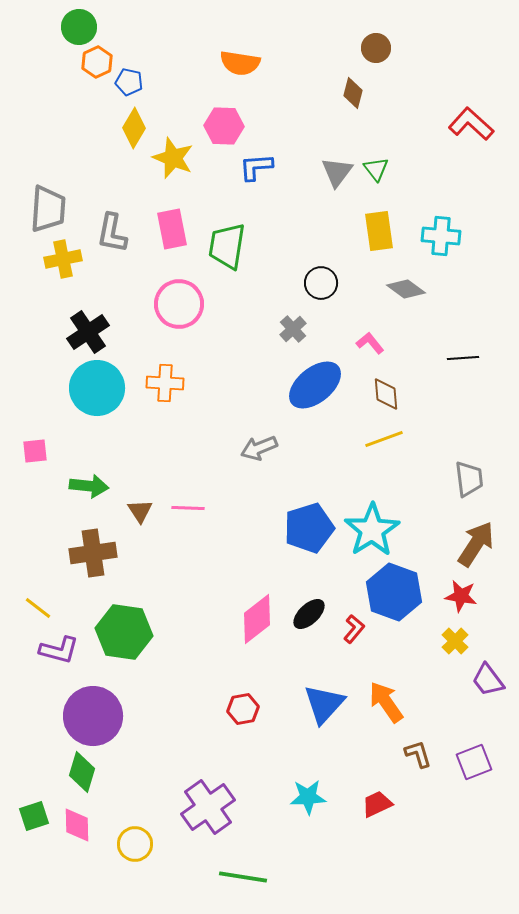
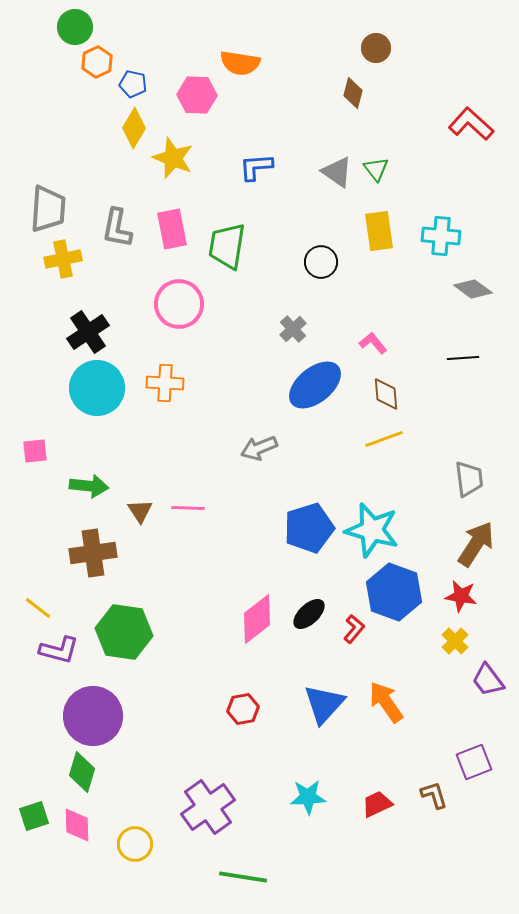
green circle at (79, 27): moved 4 px left
blue pentagon at (129, 82): moved 4 px right, 2 px down
pink hexagon at (224, 126): moved 27 px left, 31 px up
gray triangle at (337, 172): rotated 32 degrees counterclockwise
gray L-shape at (112, 233): moved 5 px right, 5 px up
black circle at (321, 283): moved 21 px up
gray diamond at (406, 289): moved 67 px right
pink L-shape at (370, 343): moved 3 px right
cyan star at (372, 530): rotated 24 degrees counterclockwise
brown L-shape at (418, 754): moved 16 px right, 41 px down
